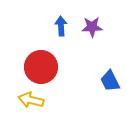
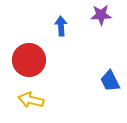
purple star: moved 9 px right, 12 px up
red circle: moved 12 px left, 7 px up
